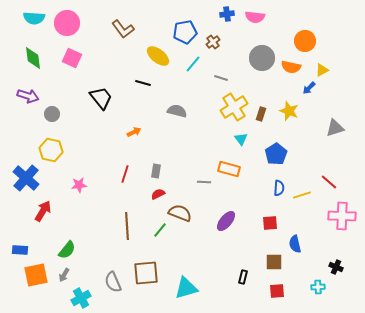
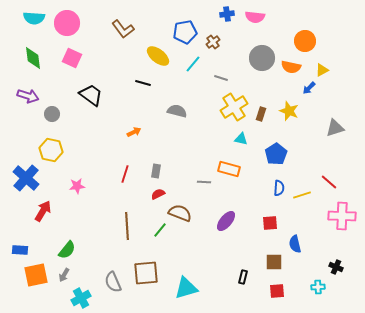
black trapezoid at (101, 98): moved 10 px left, 3 px up; rotated 15 degrees counterclockwise
cyan triangle at (241, 139): rotated 40 degrees counterclockwise
pink star at (79, 185): moved 2 px left, 1 px down
